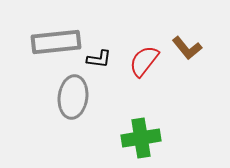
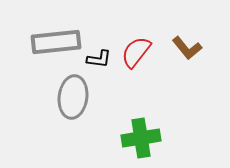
red semicircle: moved 8 px left, 9 px up
